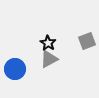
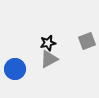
black star: rotated 28 degrees clockwise
